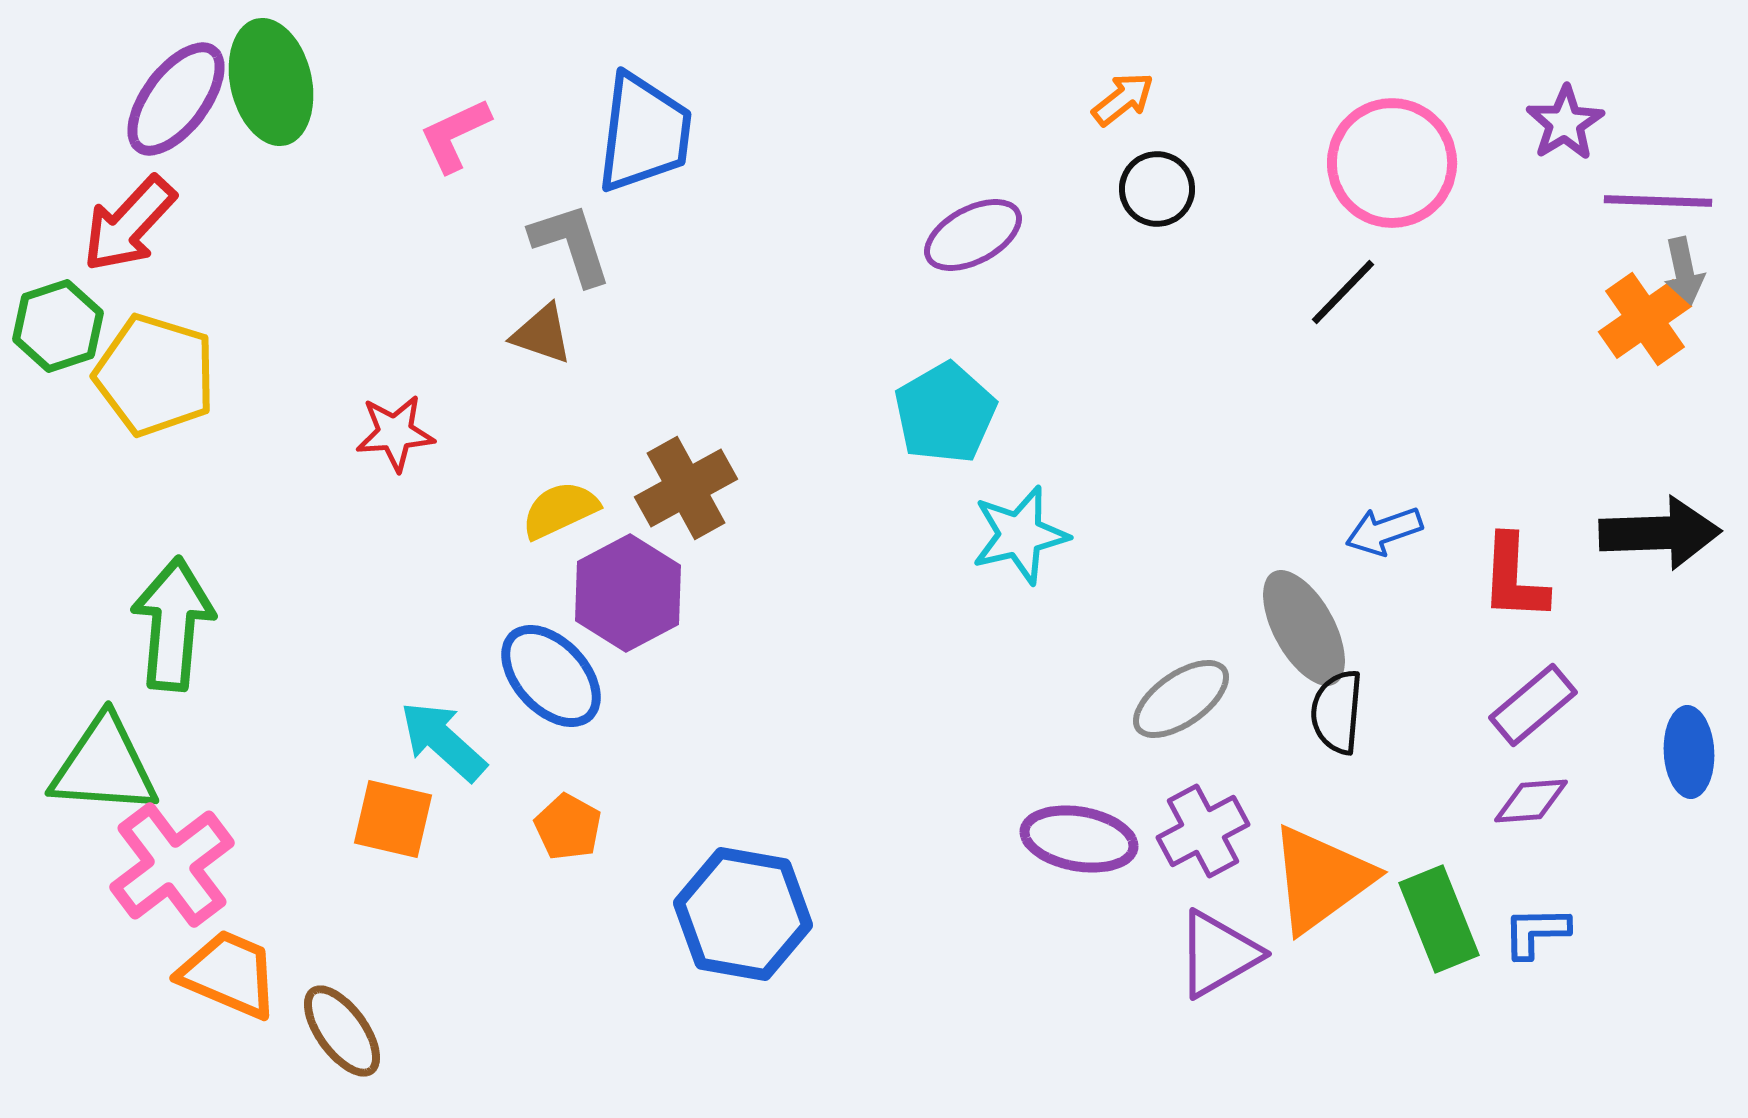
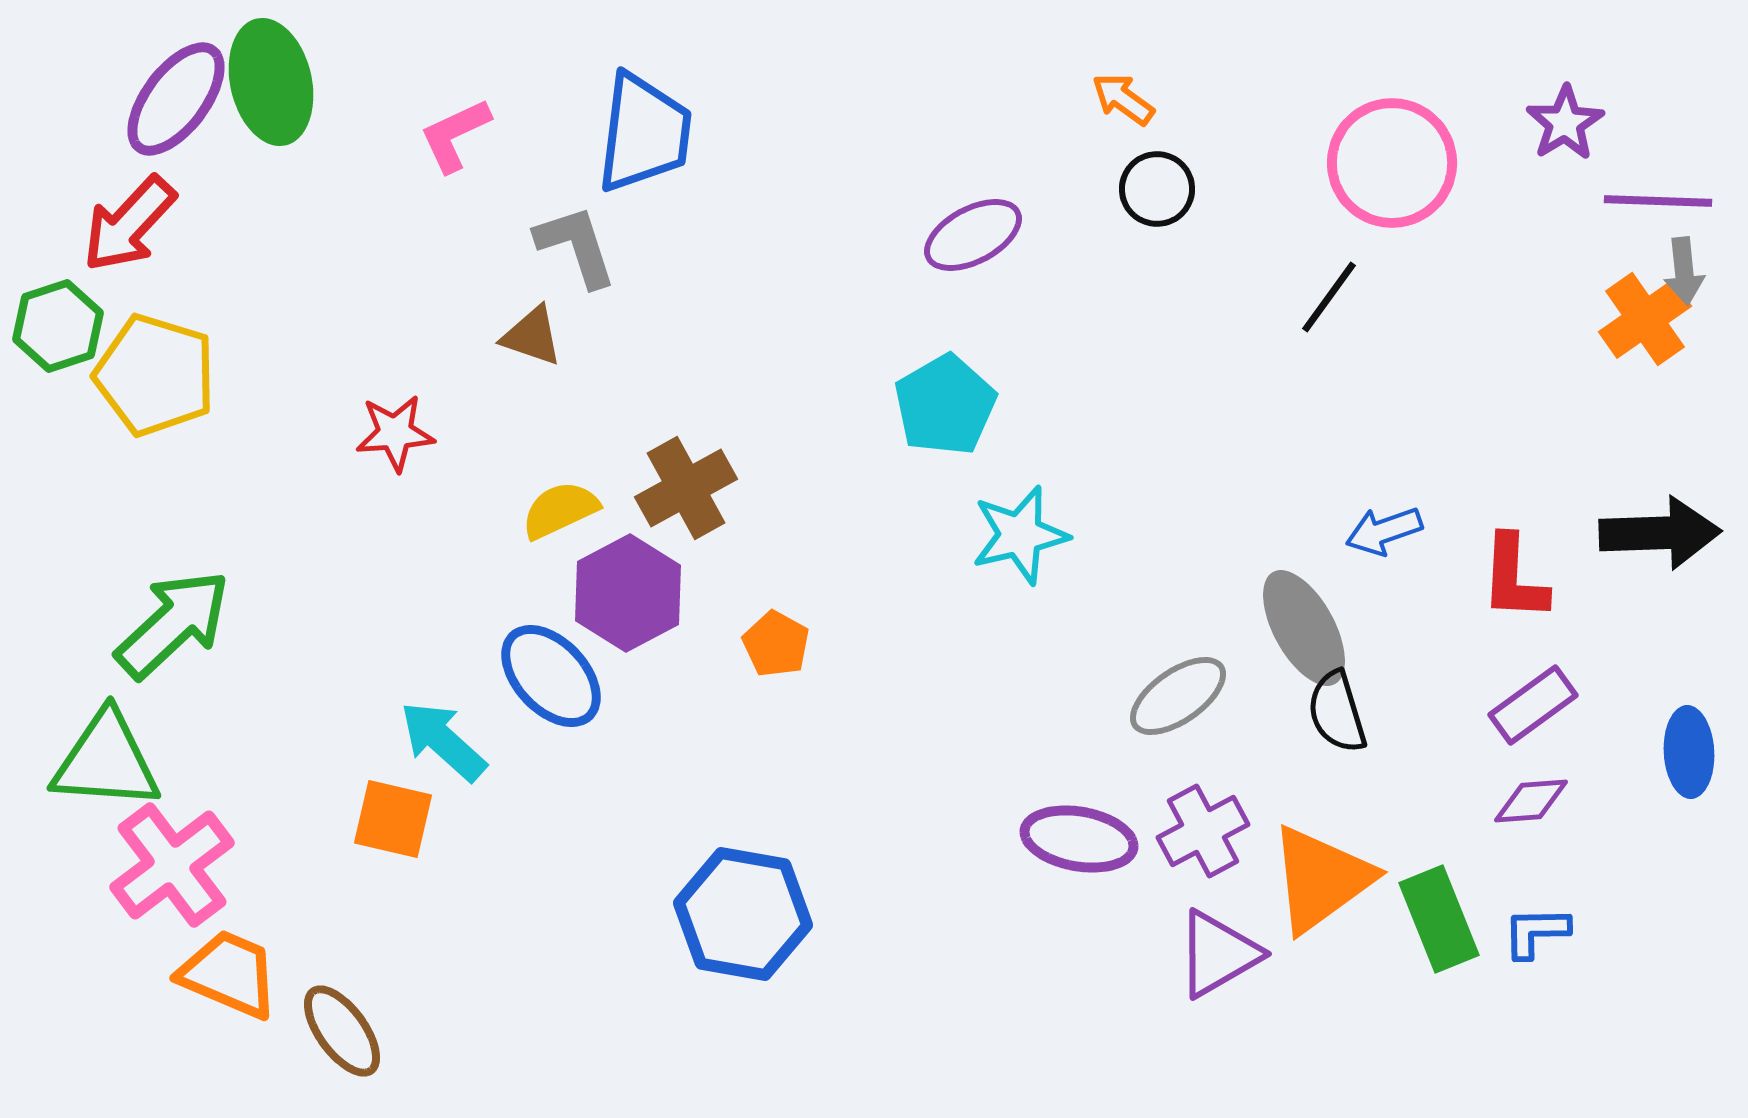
orange arrow at (1123, 99): rotated 106 degrees counterclockwise
gray L-shape at (571, 244): moved 5 px right, 2 px down
gray arrow at (1684, 271): rotated 6 degrees clockwise
black line at (1343, 292): moved 14 px left, 5 px down; rotated 8 degrees counterclockwise
brown triangle at (542, 334): moved 10 px left, 2 px down
cyan pentagon at (945, 413): moved 8 px up
green arrow at (173, 624): rotated 42 degrees clockwise
gray ellipse at (1181, 699): moved 3 px left, 3 px up
purple rectangle at (1533, 705): rotated 4 degrees clockwise
black semicircle at (1337, 712): rotated 22 degrees counterclockwise
green triangle at (104, 766): moved 2 px right, 5 px up
orange pentagon at (568, 827): moved 208 px right, 183 px up
